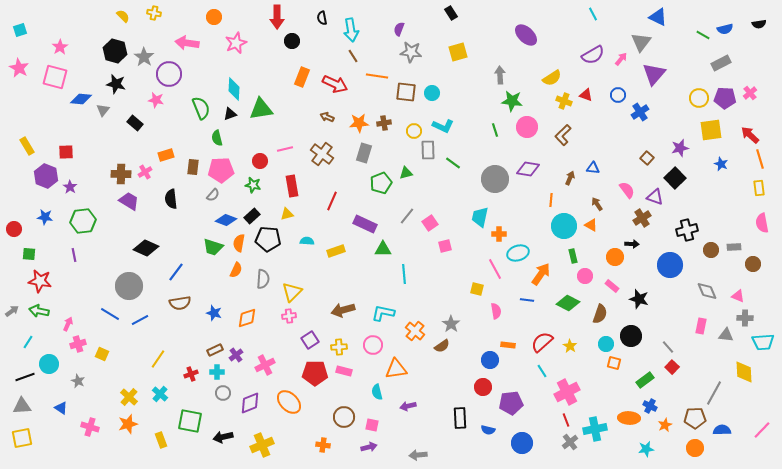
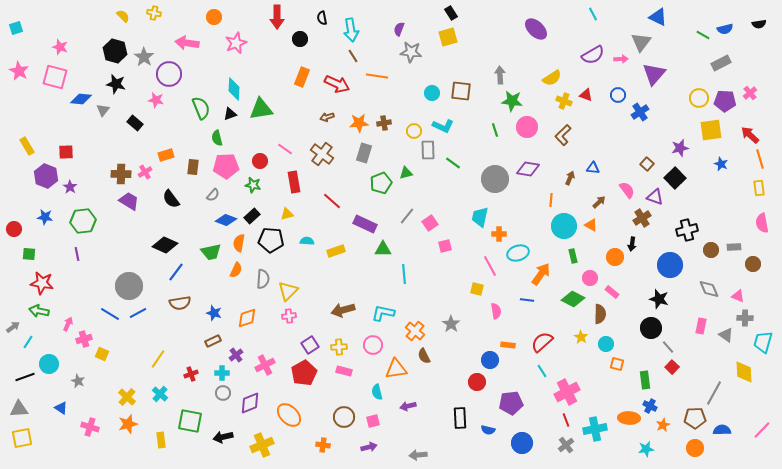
cyan square at (20, 30): moved 4 px left, 2 px up
purple ellipse at (526, 35): moved 10 px right, 6 px up
black circle at (292, 41): moved 8 px right, 2 px up
pink star at (60, 47): rotated 21 degrees counterclockwise
yellow square at (458, 52): moved 10 px left, 15 px up
pink arrow at (621, 59): rotated 48 degrees clockwise
pink star at (19, 68): moved 3 px down
red arrow at (335, 84): moved 2 px right
brown square at (406, 92): moved 55 px right, 1 px up
purple pentagon at (725, 98): moved 3 px down
brown arrow at (327, 117): rotated 40 degrees counterclockwise
pink line at (285, 149): rotated 49 degrees clockwise
brown square at (647, 158): moved 6 px down
pink pentagon at (221, 170): moved 5 px right, 4 px up
red rectangle at (292, 186): moved 2 px right, 4 px up
black semicircle at (171, 199): rotated 30 degrees counterclockwise
red line at (332, 201): rotated 72 degrees counterclockwise
brown arrow at (597, 204): moved 2 px right, 2 px up; rotated 80 degrees clockwise
black pentagon at (268, 239): moved 3 px right, 1 px down
black arrow at (632, 244): rotated 96 degrees clockwise
green trapezoid at (213, 247): moved 2 px left, 5 px down; rotated 30 degrees counterclockwise
black diamond at (146, 248): moved 19 px right, 3 px up
purple line at (74, 255): moved 3 px right, 1 px up
pink line at (495, 269): moved 5 px left, 3 px up
pink circle at (585, 276): moved 5 px right, 2 px down
red star at (40, 281): moved 2 px right, 2 px down
pink rectangle at (612, 286): moved 6 px down
gray diamond at (707, 291): moved 2 px right, 2 px up
yellow triangle at (292, 292): moved 4 px left, 1 px up
black star at (639, 299): moved 20 px right
green diamond at (568, 303): moved 5 px right, 4 px up
gray arrow at (12, 311): moved 1 px right, 16 px down
brown semicircle at (600, 314): rotated 18 degrees counterclockwise
blue line at (140, 320): moved 2 px left, 7 px up
gray triangle at (726, 335): rotated 28 degrees clockwise
black circle at (631, 336): moved 20 px right, 8 px up
purple square at (310, 340): moved 5 px down
cyan trapezoid at (763, 342): rotated 110 degrees clockwise
pink cross at (78, 344): moved 6 px right, 5 px up
brown semicircle at (442, 346): moved 18 px left, 10 px down; rotated 98 degrees clockwise
yellow star at (570, 346): moved 11 px right, 9 px up
brown rectangle at (215, 350): moved 2 px left, 9 px up
orange square at (614, 363): moved 3 px right, 1 px down
cyan cross at (217, 372): moved 5 px right, 1 px down
red pentagon at (315, 373): moved 11 px left; rotated 30 degrees counterclockwise
green rectangle at (645, 380): rotated 60 degrees counterclockwise
red circle at (483, 387): moved 6 px left, 5 px up
yellow cross at (129, 397): moved 2 px left
orange ellipse at (289, 402): moved 13 px down
gray triangle at (22, 406): moved 3 px left, 3 px down
pink square at (372, 425): moved 1 px right, 4 px up; rotated 24 degrees counterclockwise
orange star at (665, 425): moved 2 px left
yellow rectangle at (161, 440): rotated 14 degrees clockwise
gray cross at (570, 442): moved 4 px left, 3 px down
